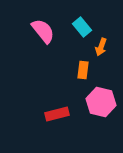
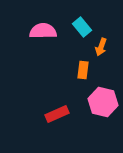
pink semicircle: rotated 52 degrees counterclockwise
pink hexagon: moved 2 px right
red rectangle: rotated 10 degrees counterclockwise
